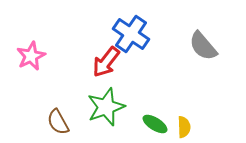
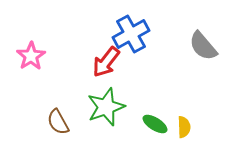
blue cross: rotated 27 degrees clockwise
pink star: rotated 8 degrees counterclockwise
